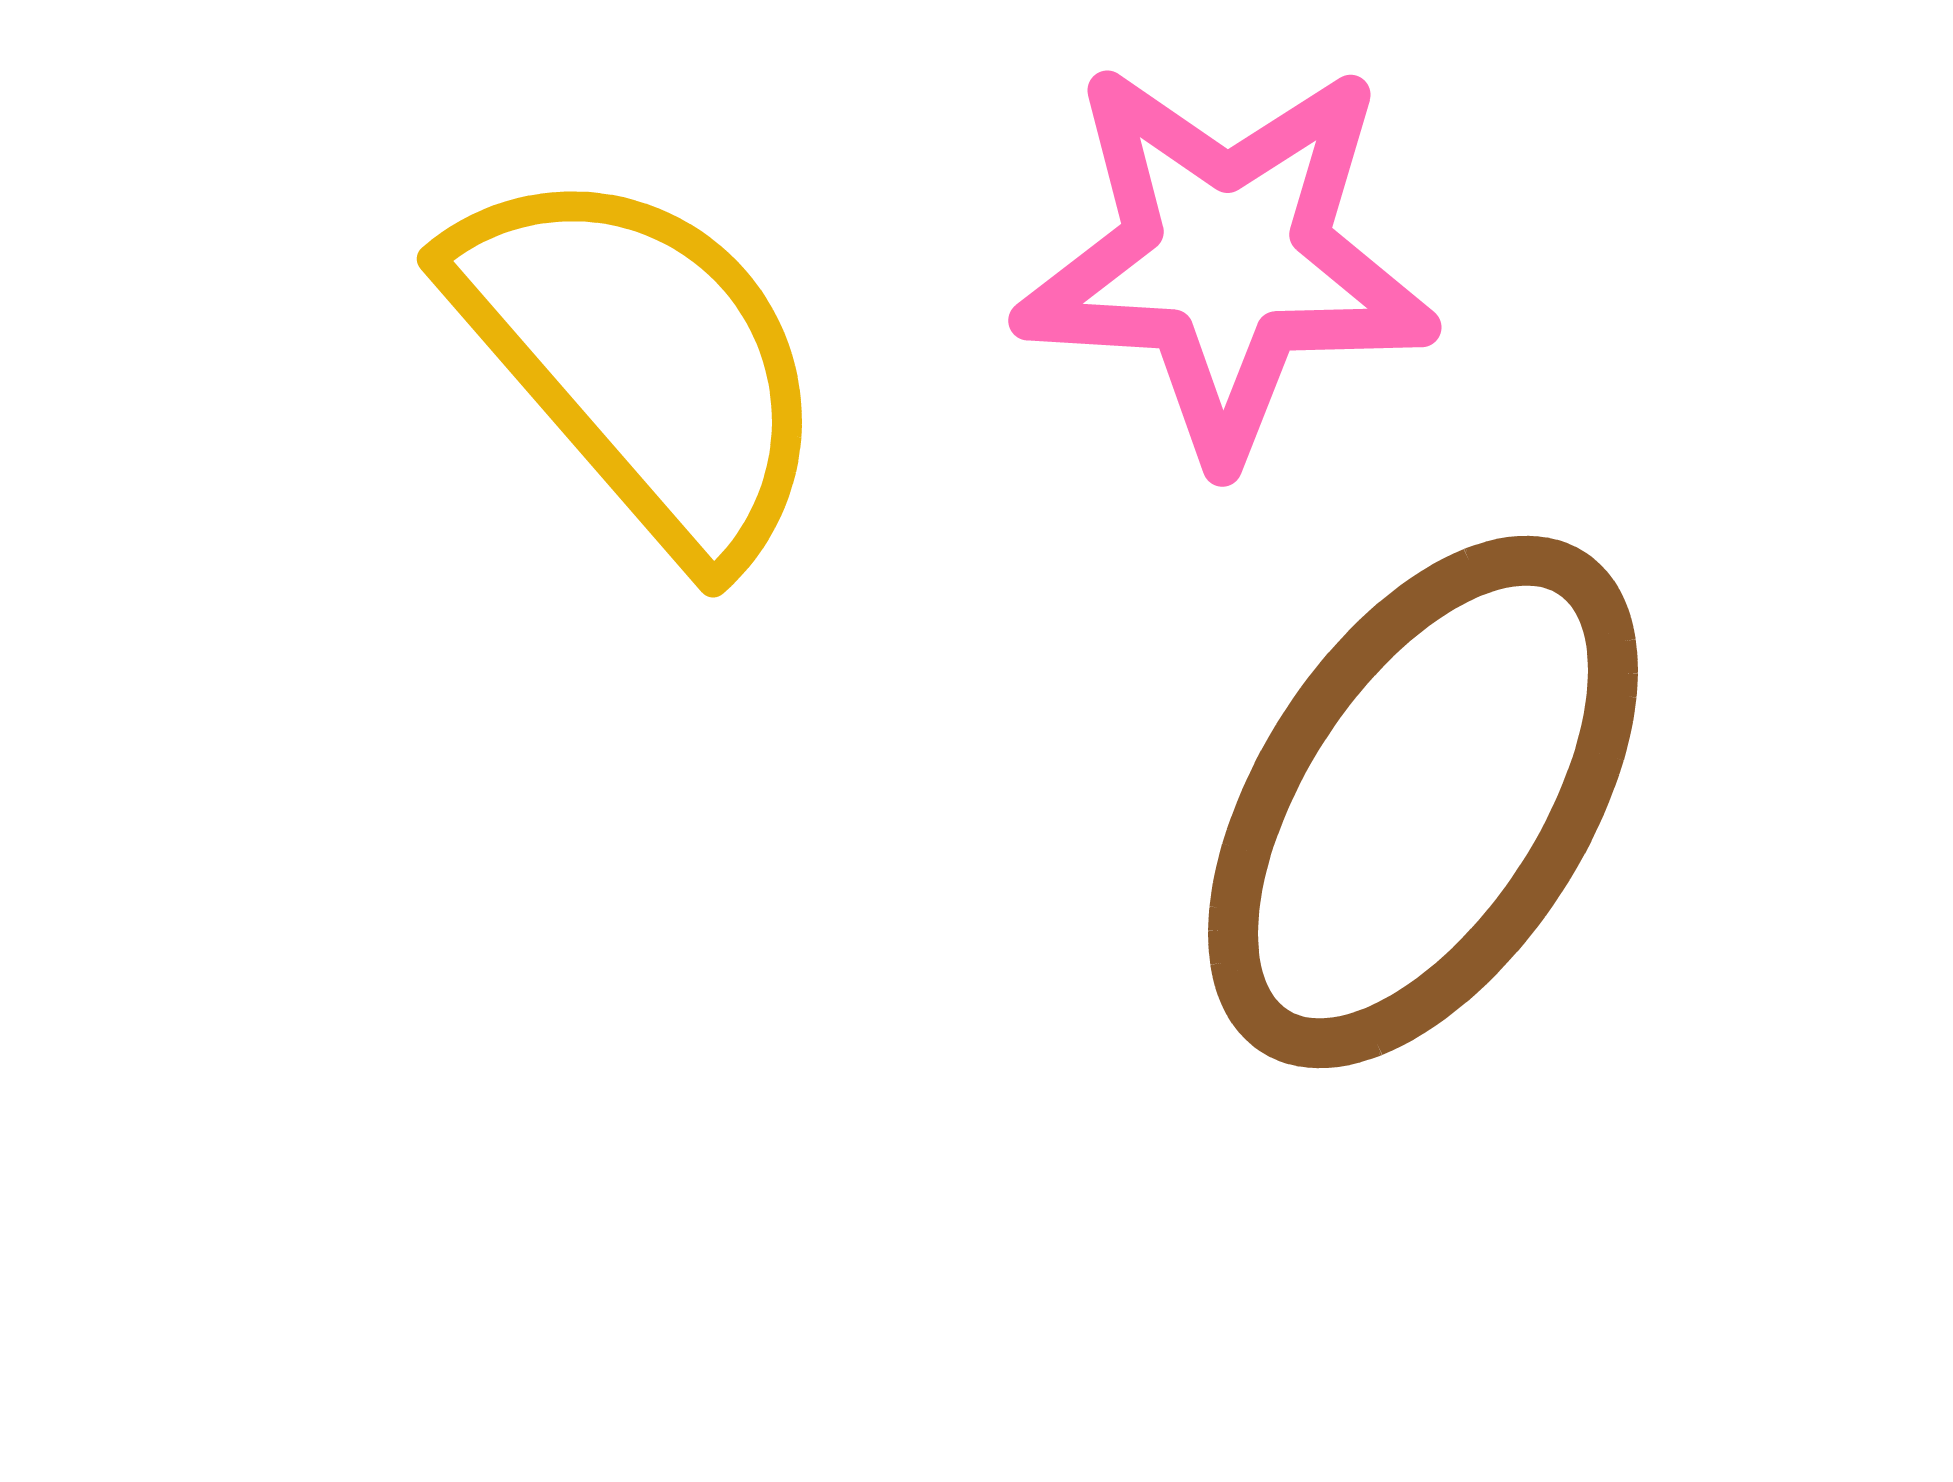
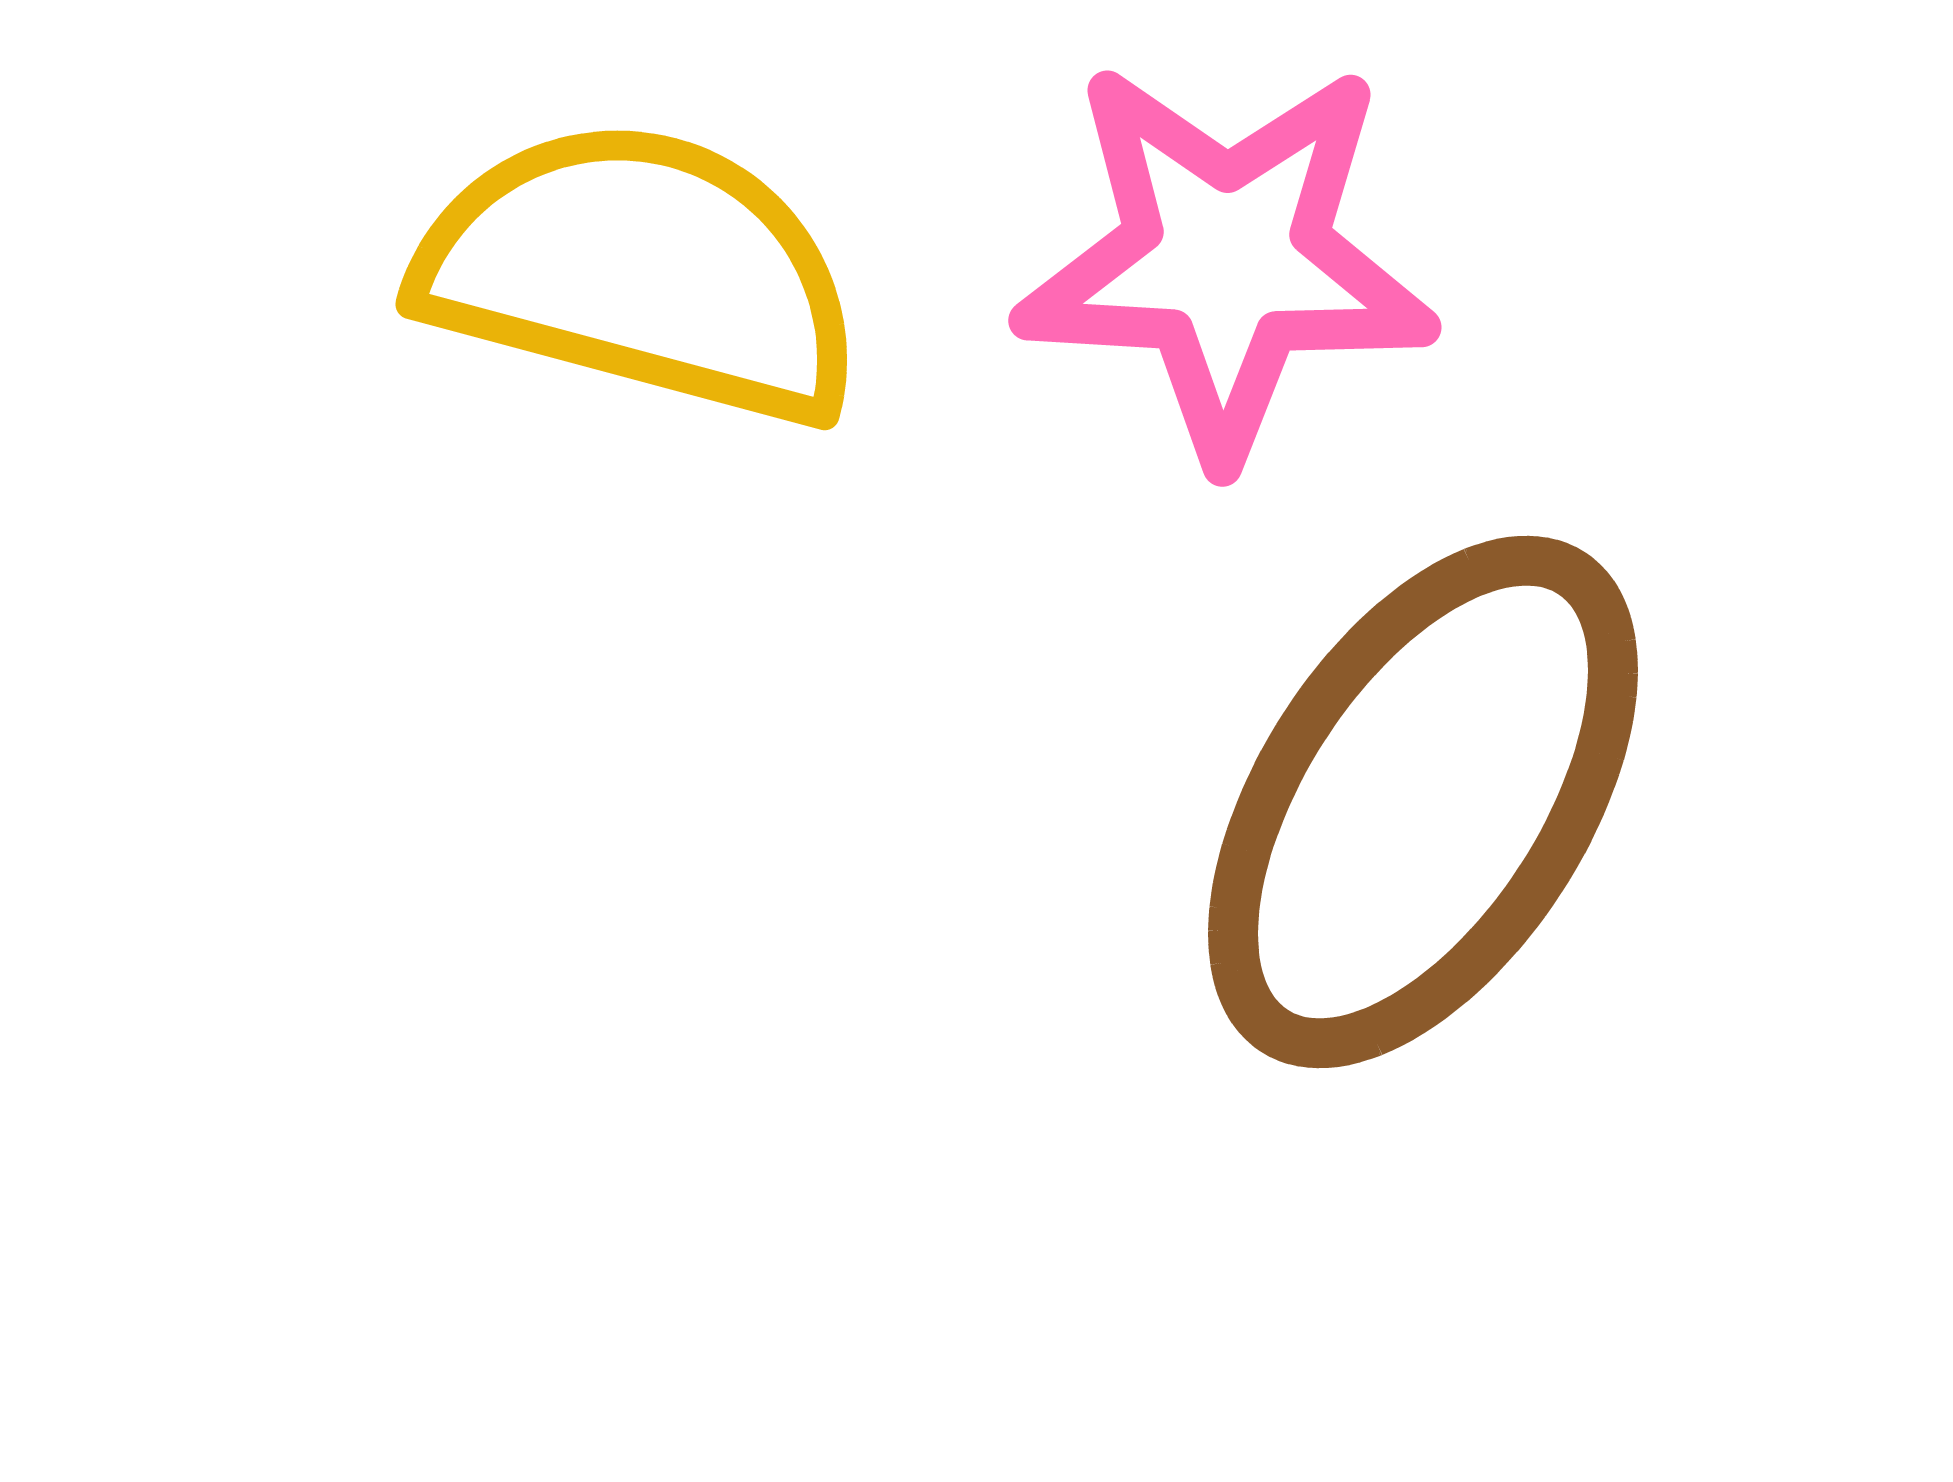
yellow semicircle: moved 89 px up; rotated 34 degrees counterclockwise
